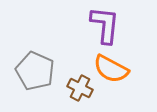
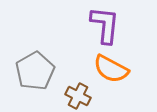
gray pentagon: rotated 18 degrees clockwise
brown cross: moved 2 px left, 8 px down
